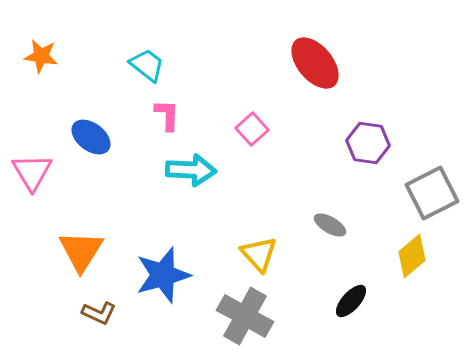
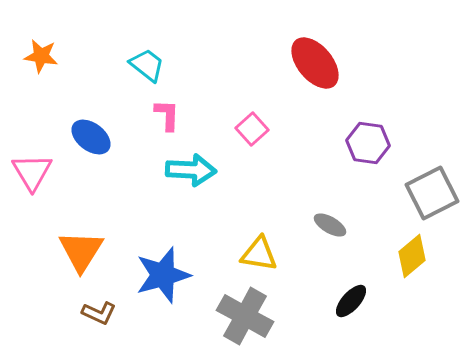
yellow triangle: rotated 39 degrees counterclockwise
